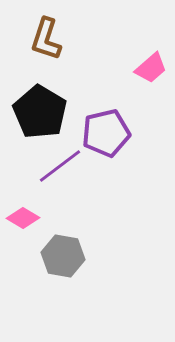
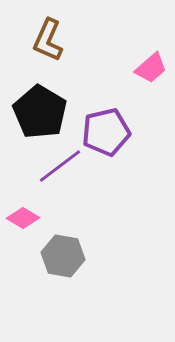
brown L-shape: moved 2 px right, 1 px down; rotated 6 degrees clockwise
purple pentagon: moved 1 px up
